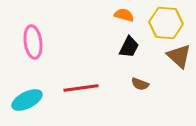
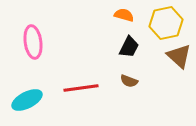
yellow hexagon: rotated 16 degrees counterclockwise
brown semicircle: moved 11 px left, 3 px up
